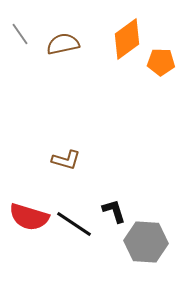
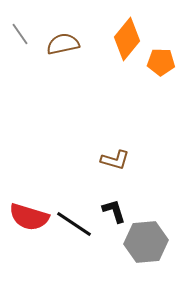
orange diamond: rotated 15 degrees counterclockwise
brown L-shape: moved 49 px right
gray hexagon: rotated 9 degrees counterclockwise
